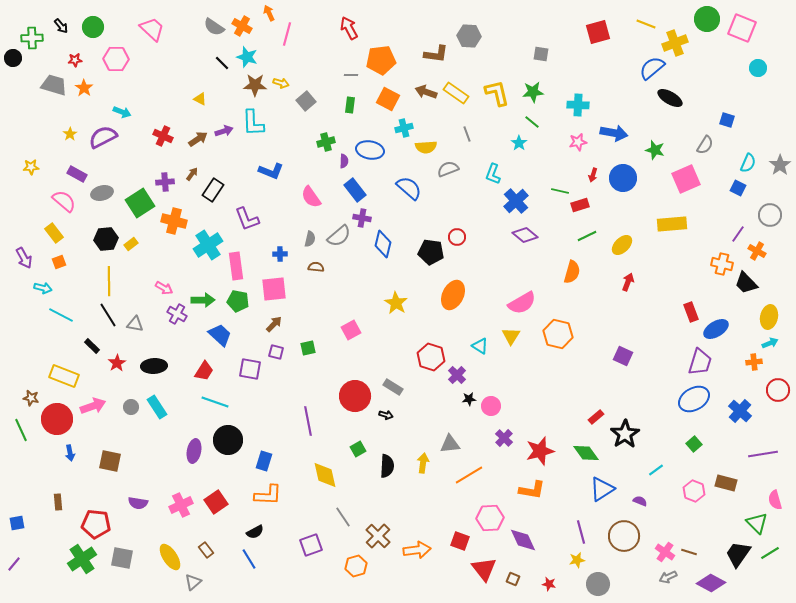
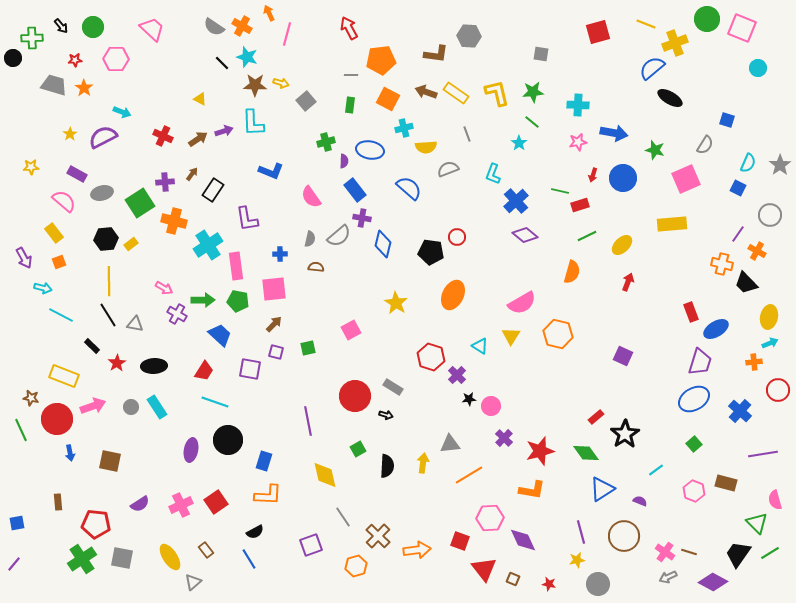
purple L-shape at (247, 219): rotated 12 degrees clockwise
purple ellipse at (194, 451): moved 3 px left, 1 px up
purple semicircle at (138, 503): moved 2 px right, 1 px down; rotated 42 degrees counterclockwise
purple diamond at (711, 583): moved 2 px right, 1 px up
